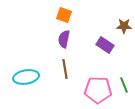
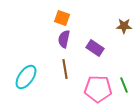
orange square: moved 2 px left, 3 px down
purple rectangle: moved 10 px left, 3 px down
cyan ellipse: rotated 45 degrees counterclockwise
pink pentagon: moved 1 px up
